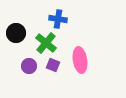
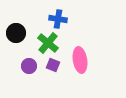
green cross: moved 2 px right
